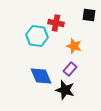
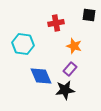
red cross: rotated 21 degrees counterclockwise
cyan hexagon: moved 14 px left, 8 px down
black star: rotated 24 degrees counterclockwise
